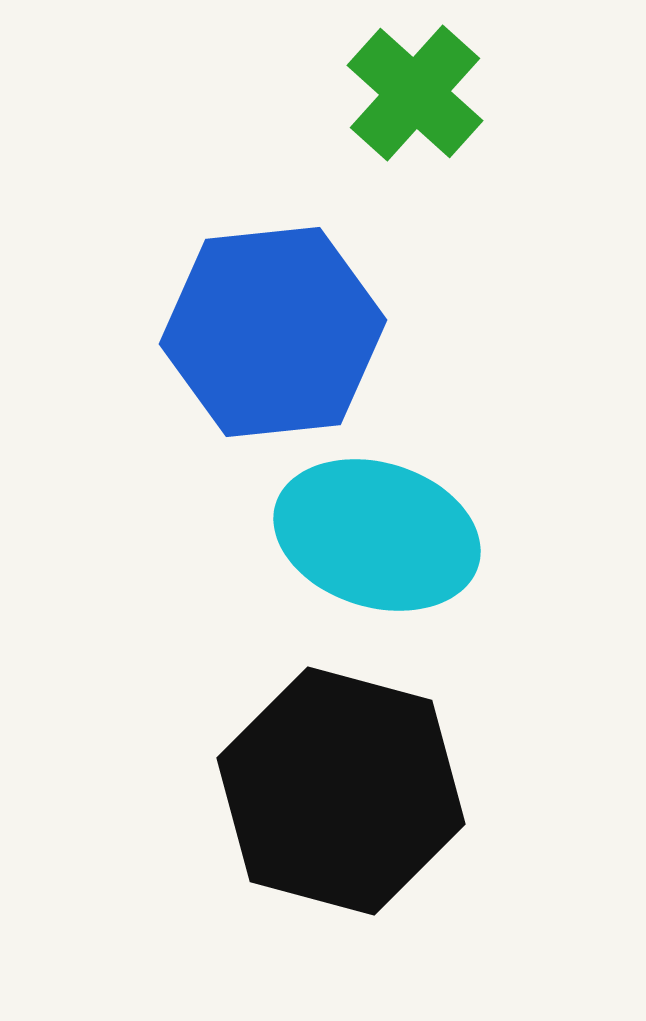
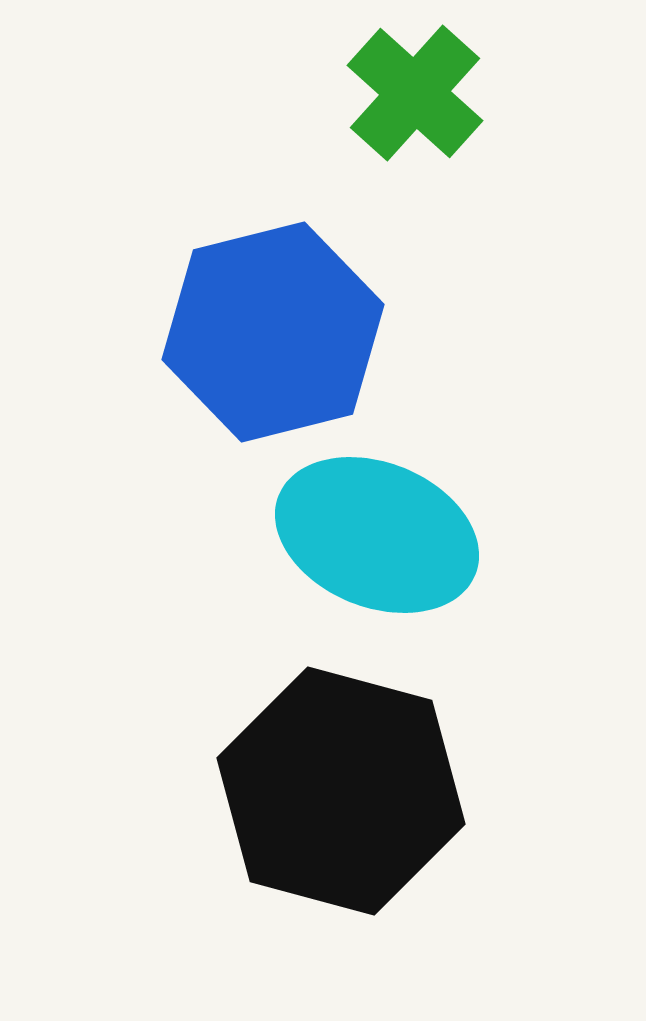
blue hexagon: rotated 8 degrees counterclockwise
cyan ellipse: rotated 5 degrees clockwise
